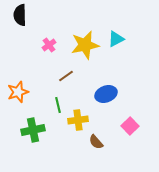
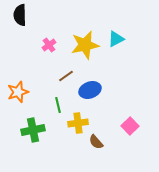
blue ellipse: moved 16 px left, 4 px up
yellow cross: moved 3 px down
